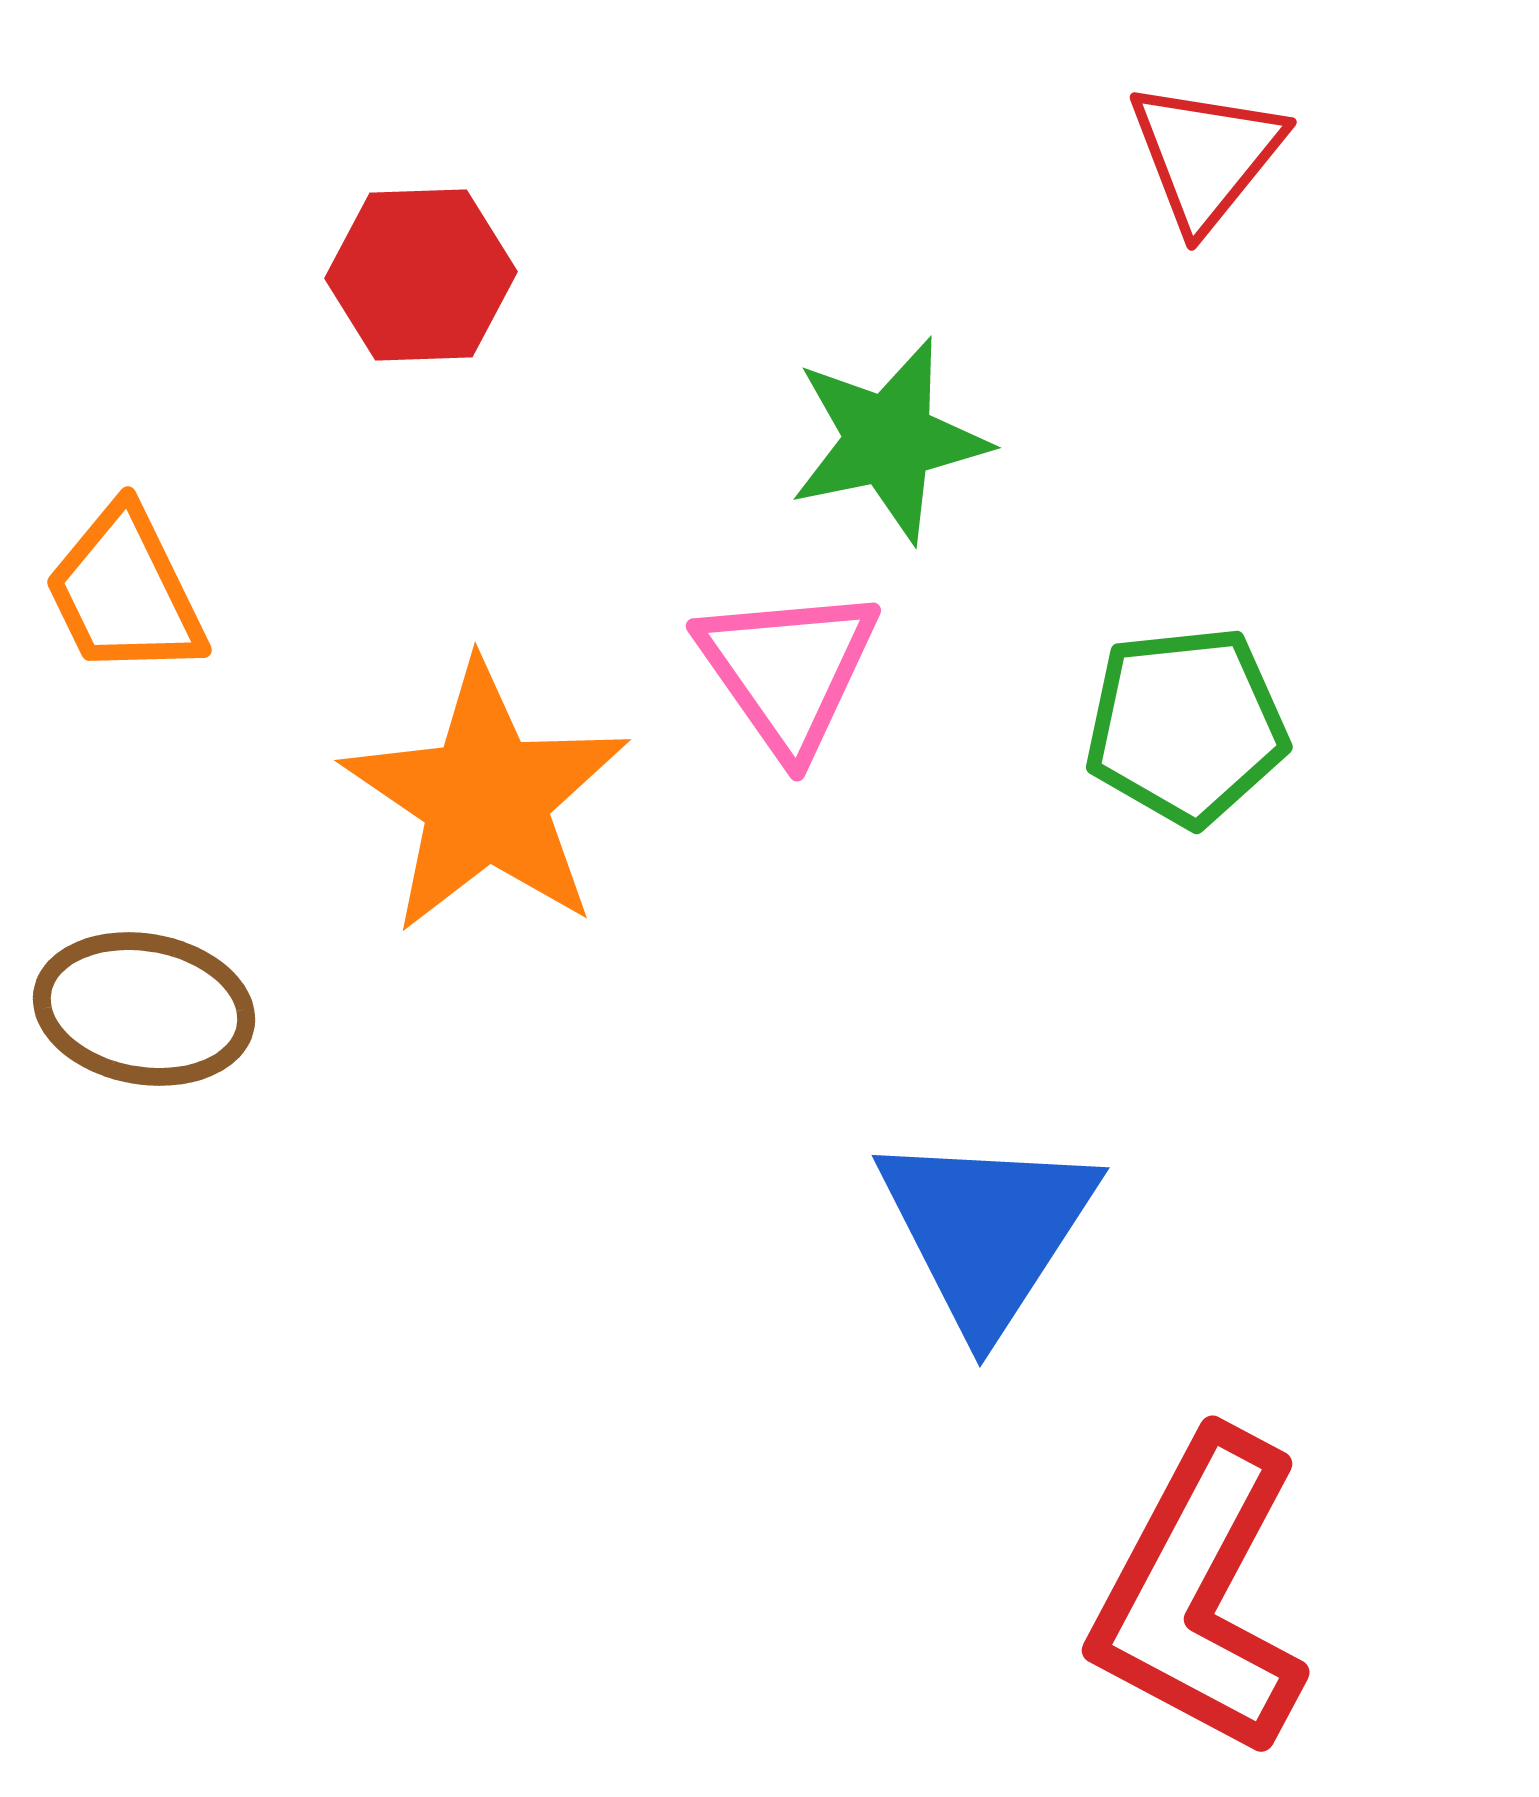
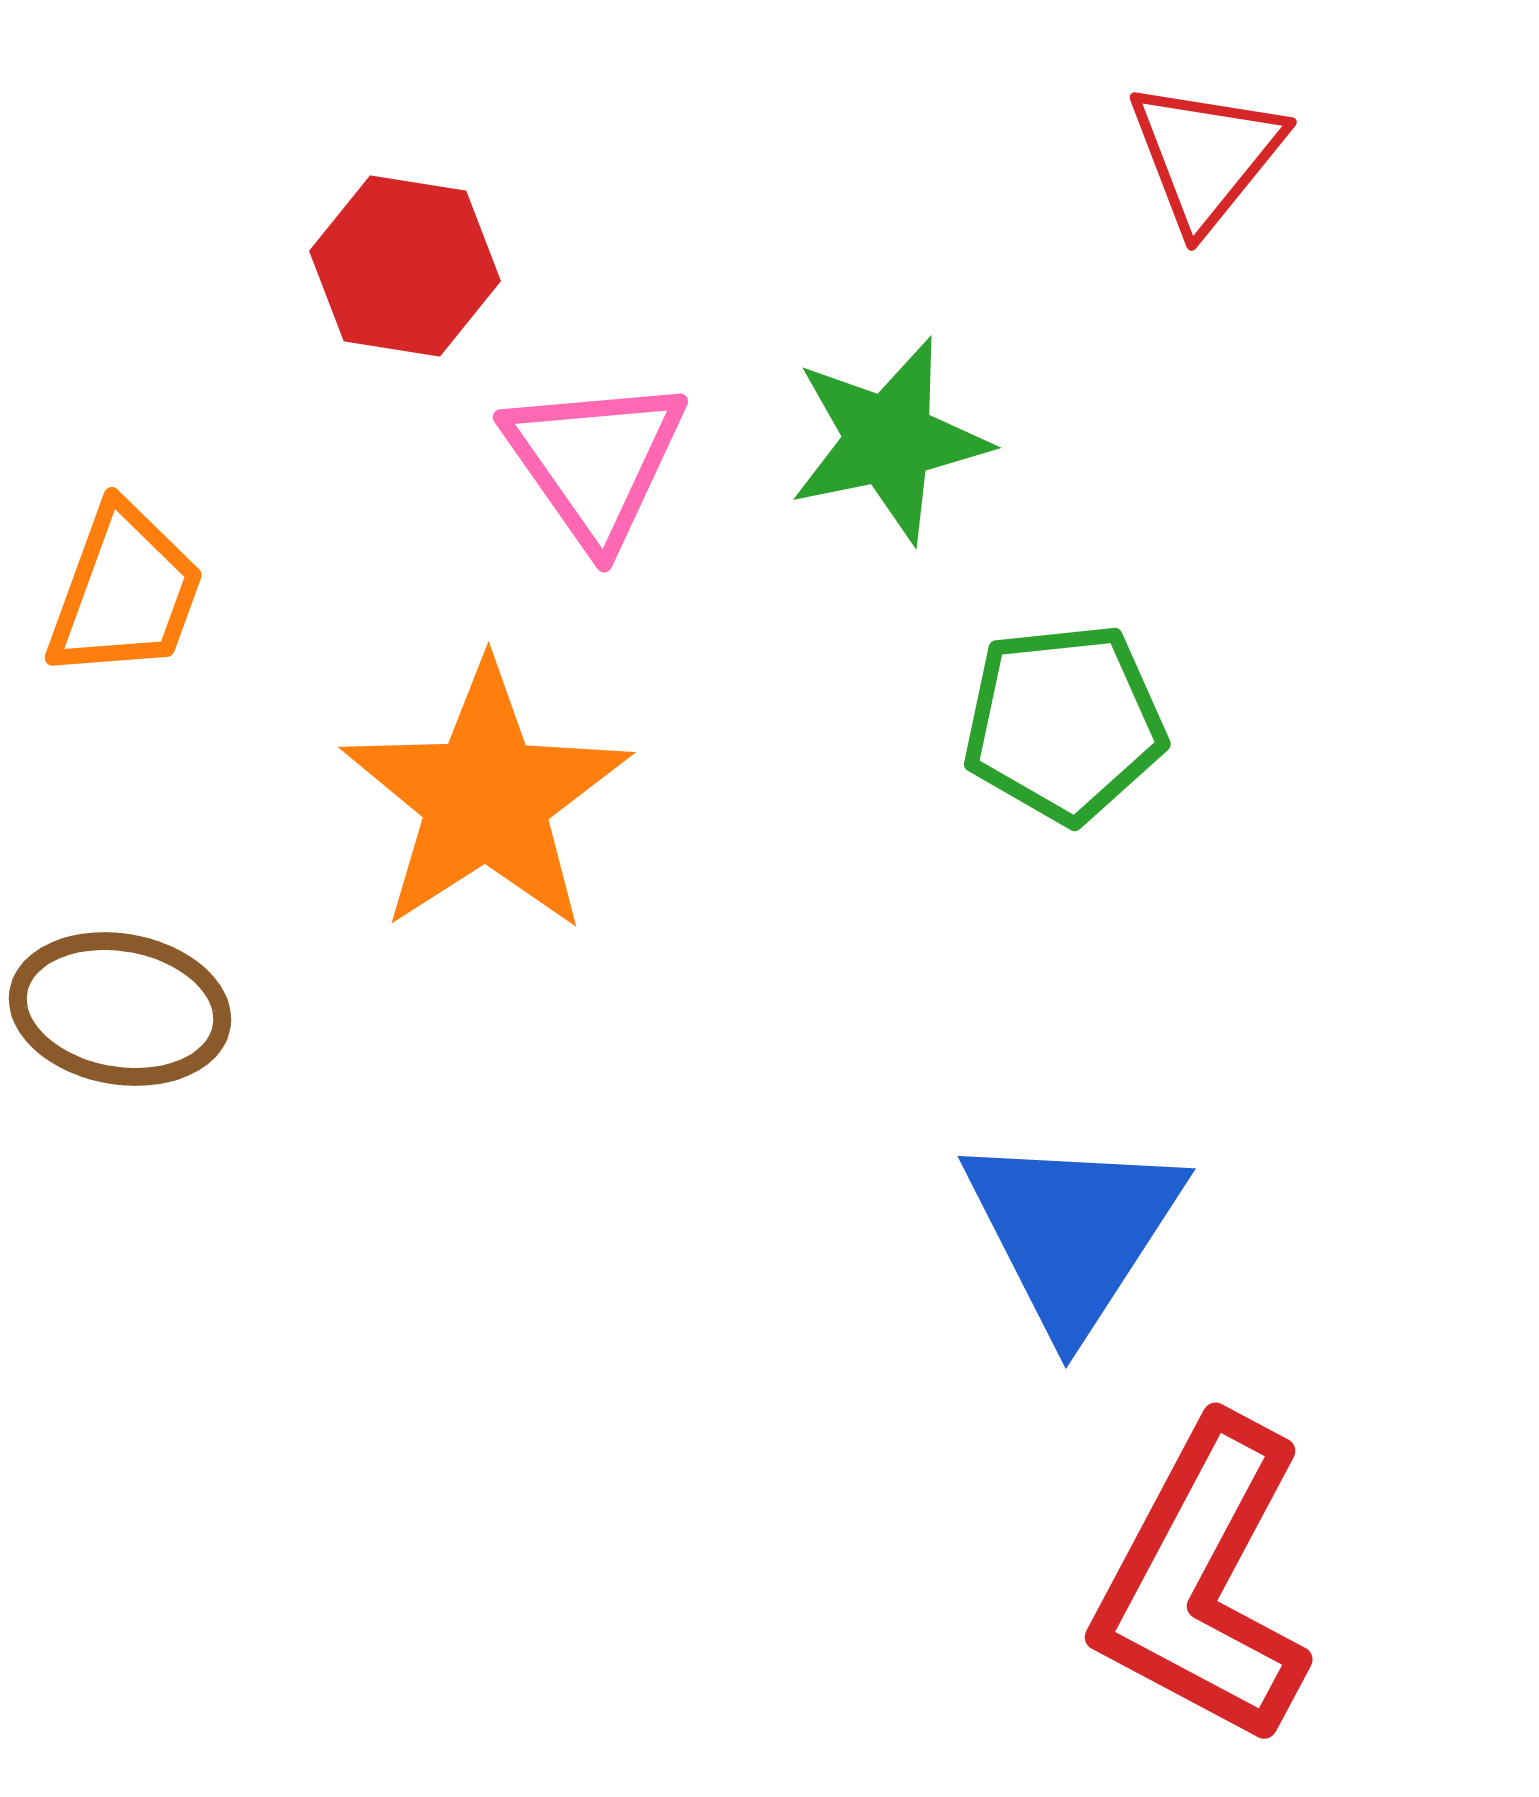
red hexagon: moved 16 px left, 9 px up; rotated 11 degrees clockwise
orange trapezoid: rotated 134 degrees counterclockwise
pink triangle: moved 193 px left, 209 px up
green pentagon: moved 122 px left, 3 px up
orange star: rotated 5 degrees clockwise
brown ellipse: moved 24 px left
blue triangle: moved 86 px right, 1 px down
red L-shape: moved 3 px right, 13 px up
